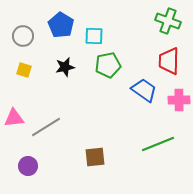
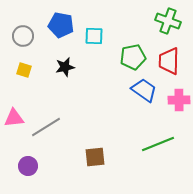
blue pentagon: rotated 20 degrees counterclockwise
green pentagon: moved 25 px right, 8 px up
